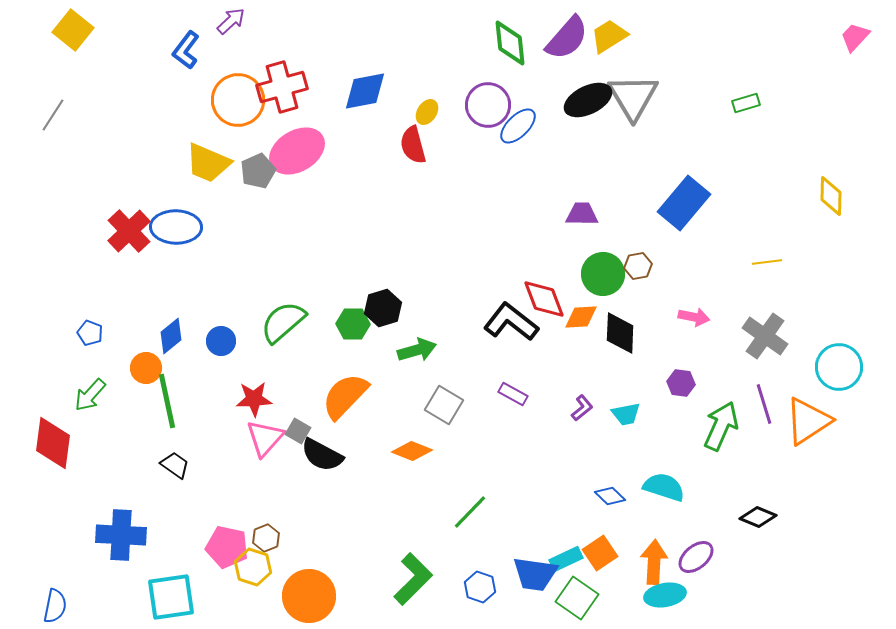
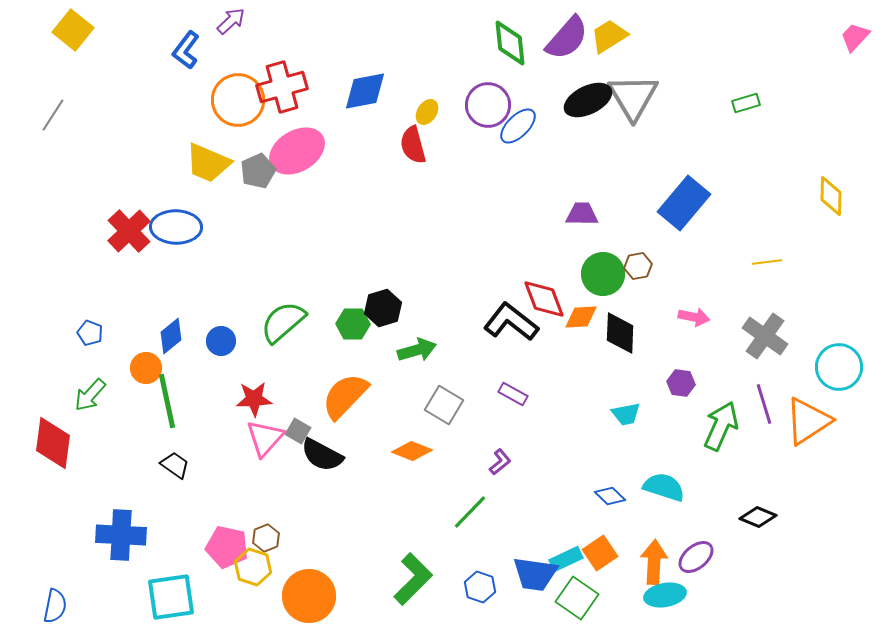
purple L-shape at (582, 408): moved 82 px left, 54 px down
